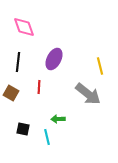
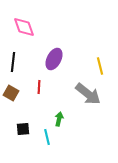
black line: moved 5 px left
green arrow: moved 1 px right; rotated 104 degrees clockwise
black square: rotated 16 degrees counterclockwise
